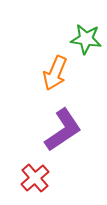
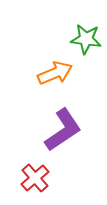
orange arrow: rotated 136 degrees counterclockwise
